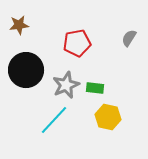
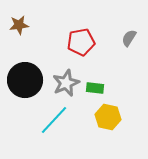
red pentagon: moved 4 px right, 1 px up
black circle: moved 1 px left, 10 px down
gray star: moved 2 px up
